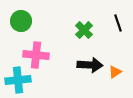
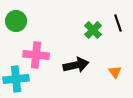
green circle: moved 5 px left
green cross: moved 9 px right
black arrow: moved 14 px left; rotated 15 degrees counterclockwise
orange triangle: rotated 32 degrees counterclockwise
cyan cross: moved 2 px left, 1 px up
